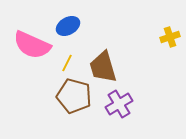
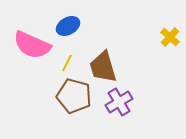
yellow cross: rotated 30 degrees counterclockwise
purple cross: moved 2 px up
